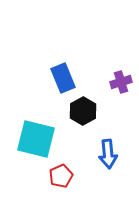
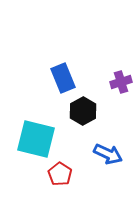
blue arrow: rotated 60 degrees counterclockwise
red pentagon: moved 1 px left, 2 px up; rotated 15 degrees counterclockwise
